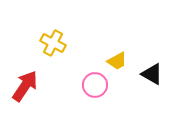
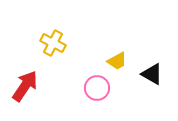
pink circle: moved 2 px right, 3 px down
